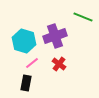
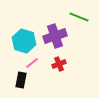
green line: moved 4 px left
red cross: rotated 32 degrees clockwise
black rectangle: moved 5 px left, 3 px up
